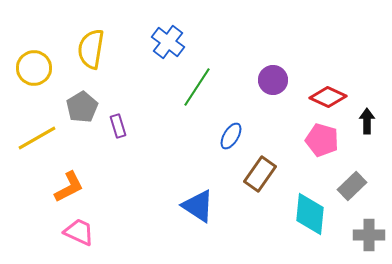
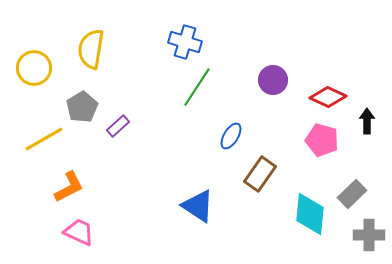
blue cross: moved 17 px right; rotated 20 degrees counterclockwise
purple rectangle: rotated 65 degrees clockwise
yellow line: moved 7 px right, 1 px down
gray rectangle: moved 8 px down
